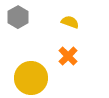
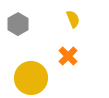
gray hexagon: moved 7 px down
yellow semicircle: moved 3 px right, 3 px up; rotated 48 degrees clockwise
